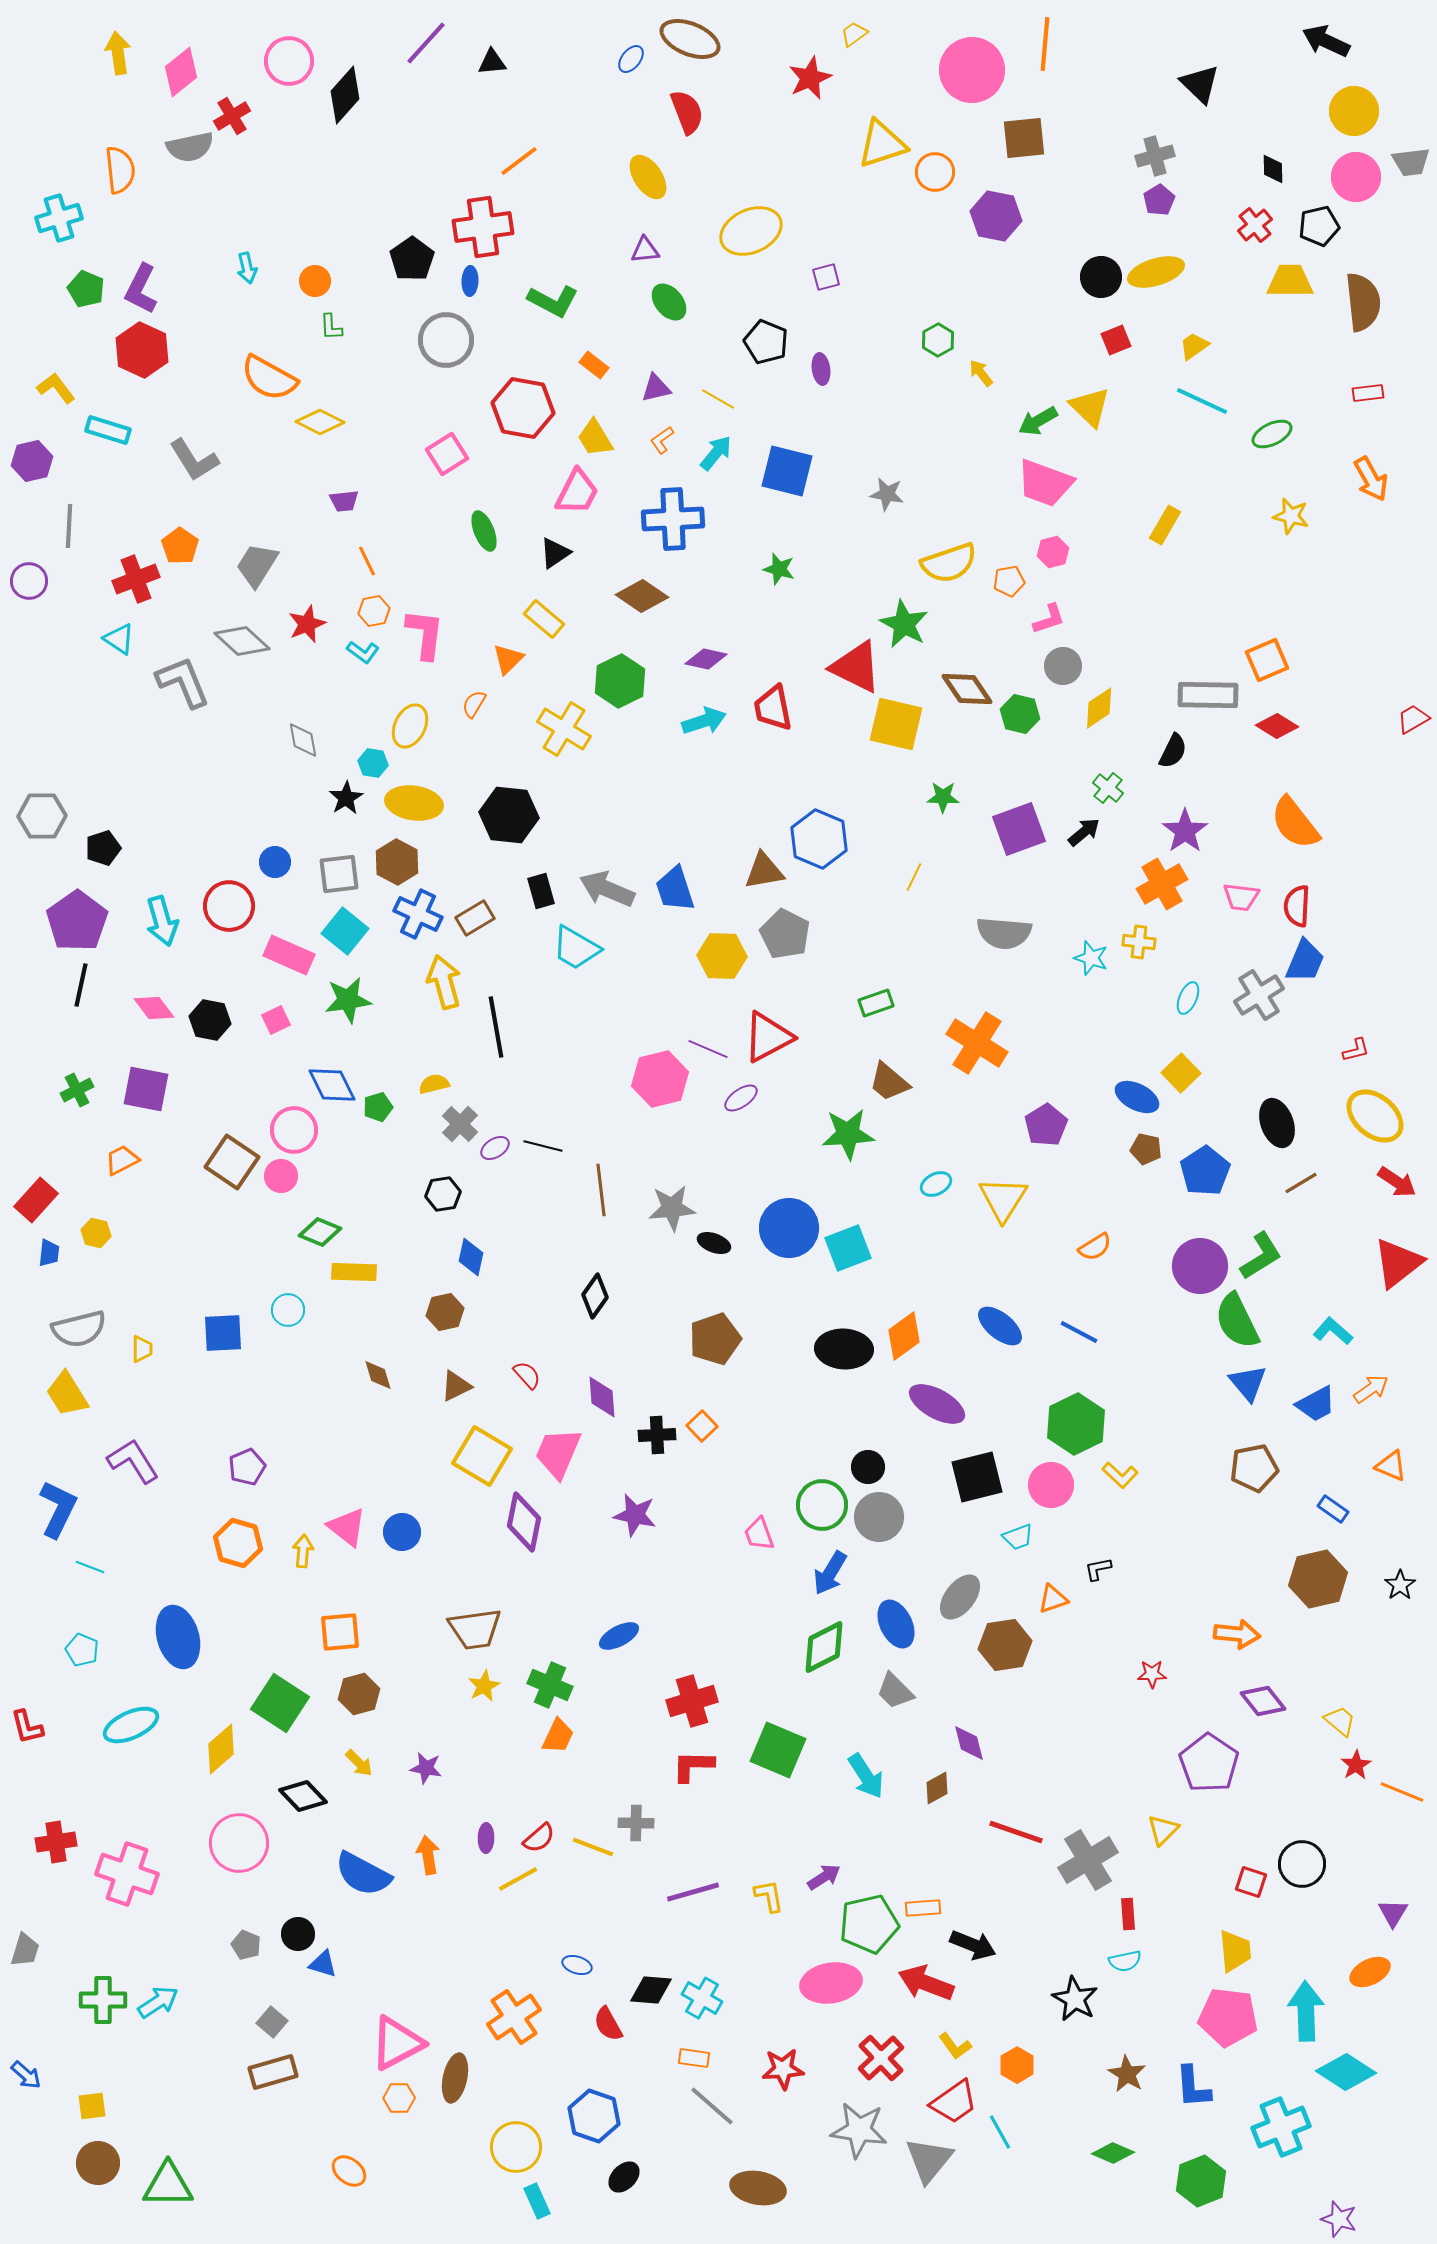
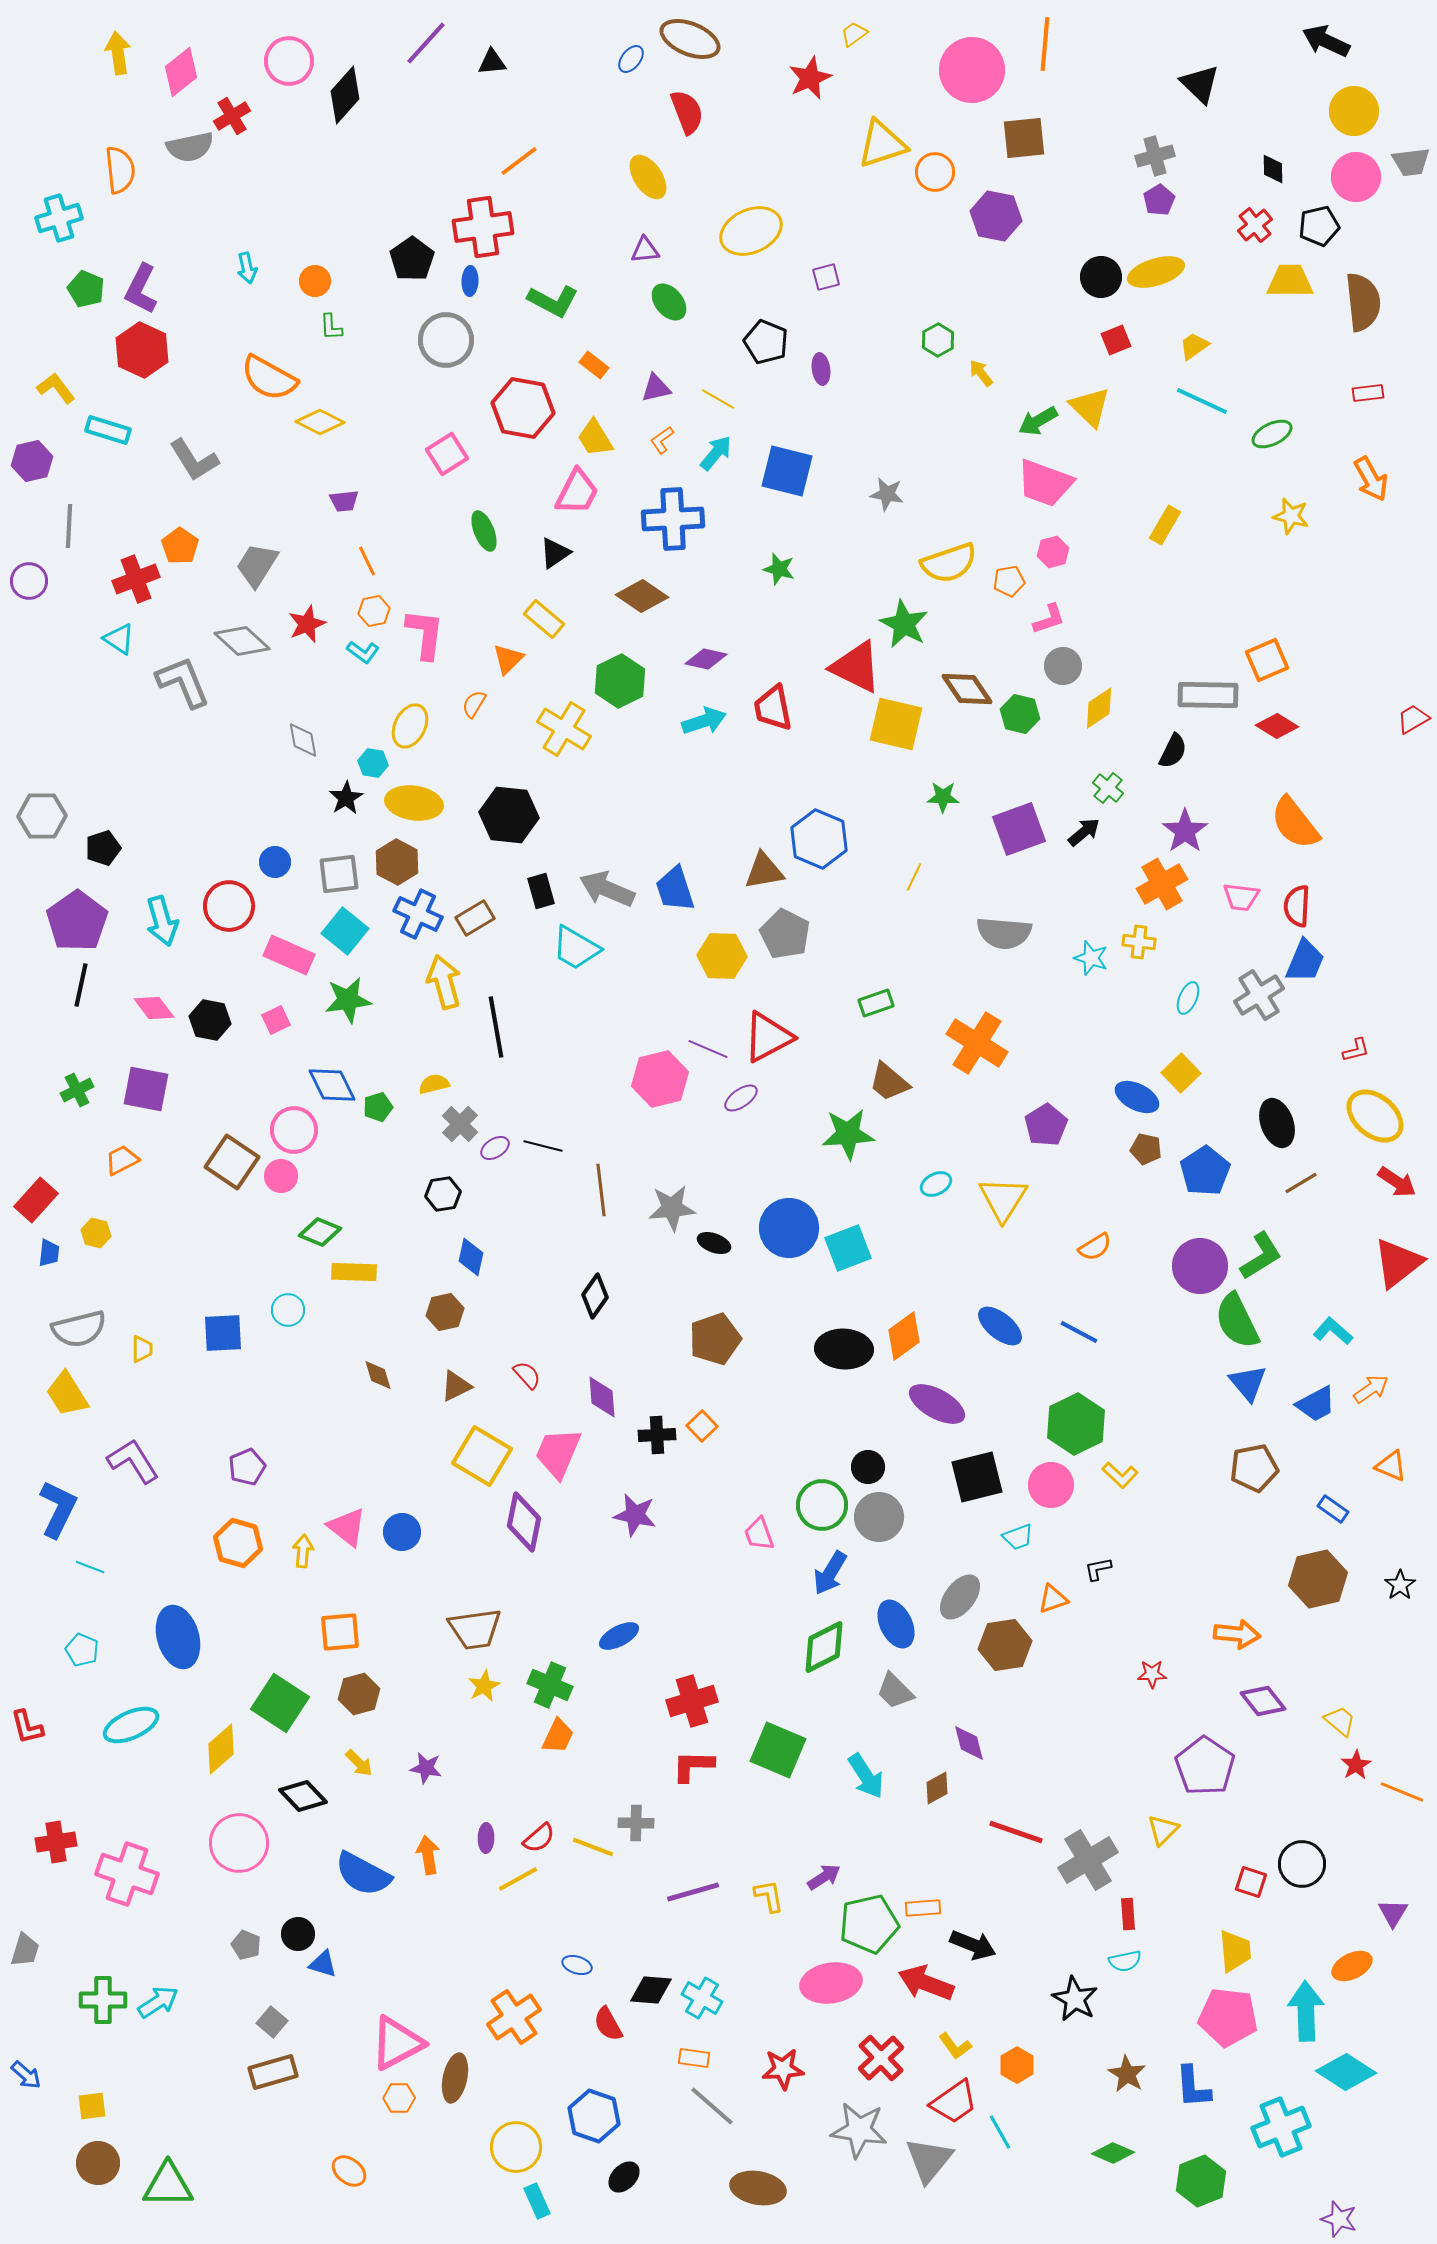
purple pentagon at (1209, 1763): moved 4 px left, 3 px down
orange ellipse at (1370, 1972): moved 18 px left, 6 px up
